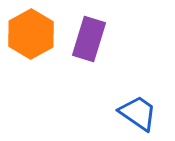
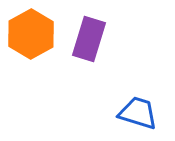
blue trapezoid: rotated 18 degrees counterclockwise
